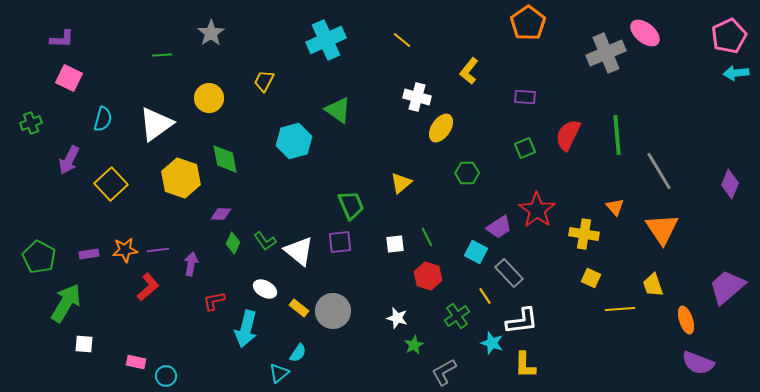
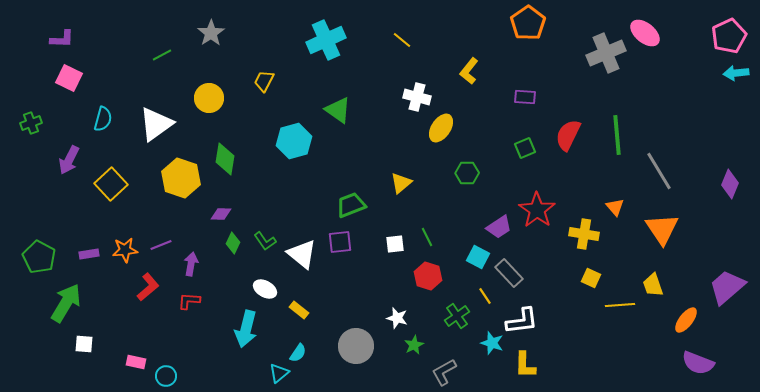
green line at (162, 55): rotated 24 degrees counterclockwise
green diamond at (225, 159): rotated 20 degrees clockwise
green trapezoid at (351, 205): rotated 88 degrees counterclockwise
purple line at (158, 250): moved 3 px right, 5 px up; rotated 15 degrees counterclockwise
white triangle at (299, 251): moved 3 px right, 3 px down
cyan square at (476, 252): moved 2 px right, 5 px down
red L-shape at (214, 301): moved 25 px left; rotated 15 degrees clockwise
yellow rectangle at (299, 308): moved 2 px down
yellow line at (620, 309): moved 4 px up
gray circle at (333, 311): moved 23 px right, 35 px down
orange ellipse at (686, 320): rotated 56 degrees clockwise
